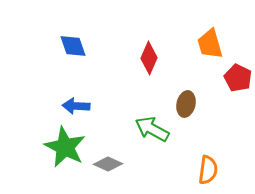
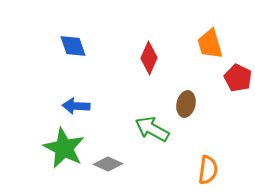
green star: moved 1 px left, 1 px down
